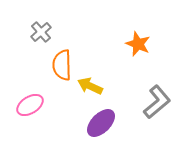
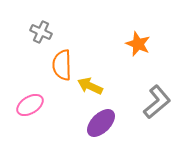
gray cross: rotated 25 degrees counterclockwise
